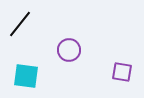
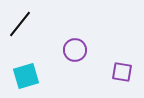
purple circle: moved 6 px right
cyan square: rotated 24 degrees counterclockwise
